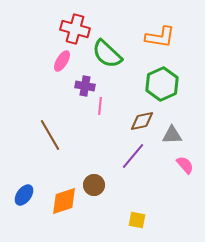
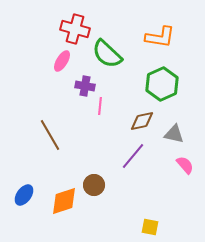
gray triangle: moved 2 px right, 1 px up; rotated 15 degrees clockwise
yellow square: moved 13 px right, 7 px down
